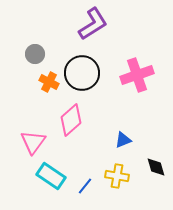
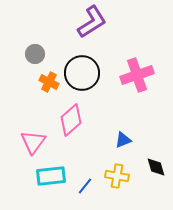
purple L-shape: moved 1 px left, 2 px up
cyan rectangle: rotated 40 degrees counterclockwise
